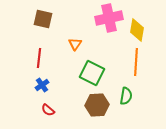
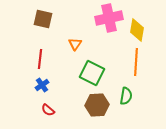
red line: moved 1 px right, 1 px down
